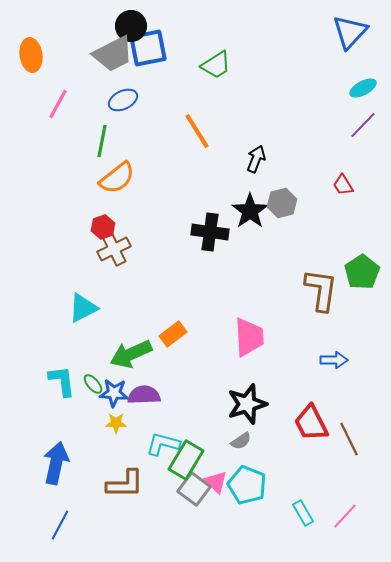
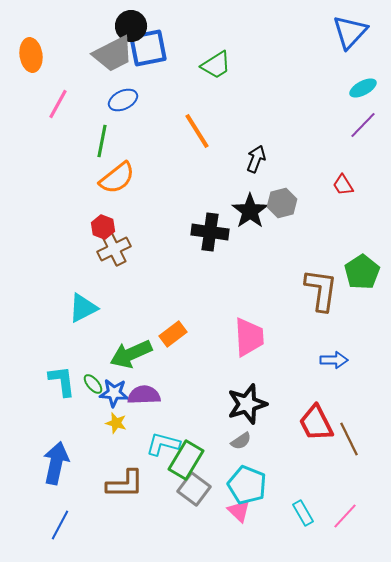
red hexagon at (103, 227): rotated 20 degrees counterclockwise
yellow star at (116, 423): rotated 15 degrees clockwise
red trapezoid at (311, 423): moved 5 px right
pink triangle at (216, 482): moved 23 px right, 29 px down
